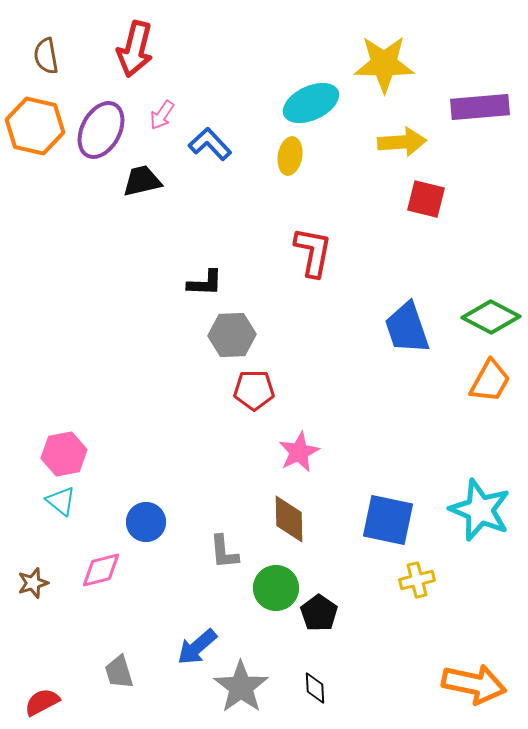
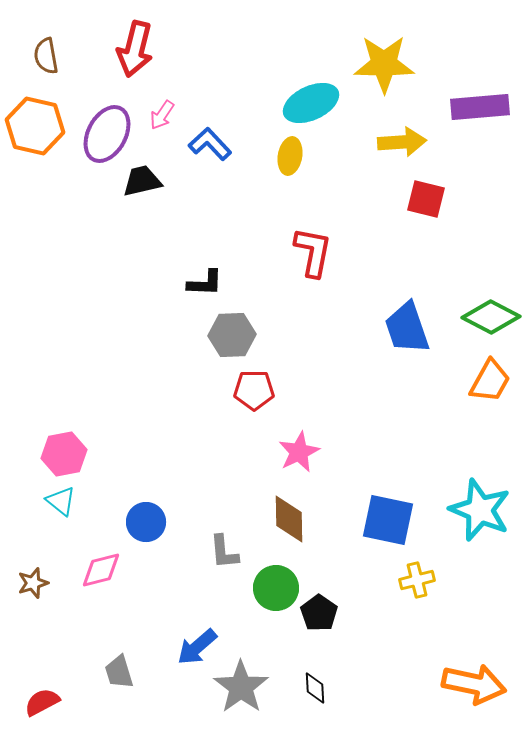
purple ellipse: moved 6 px right, 4 px down
